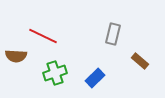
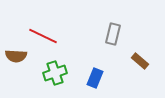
blue rectangle: rotated 24 degrees counterclockwise
